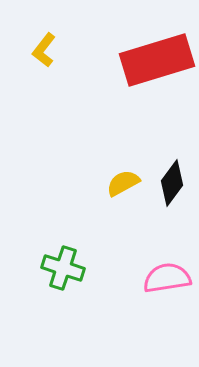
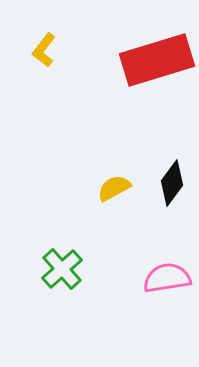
yellow semicircle: moved 9 px left, 5 px down
green cross: moved 1 px left, 1 px down; rotated 30 degrees clockwise
